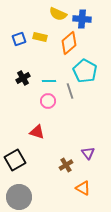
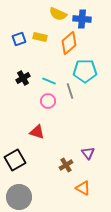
cyan pentagon: rotated 30 degrees counterclockwise
cyan line: rotated 24 degrees clockwise
